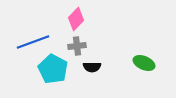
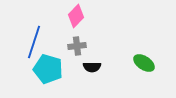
pink diamond: moved 3 px up
blue line: moved 1 px right; rotated 52 degrees counterclockwise
green ellipse: rotated 10 degrees clockwise
cyan pentagon: moved 5 px left; rotated 12 degrees counterclockwise
